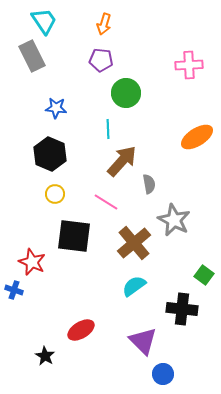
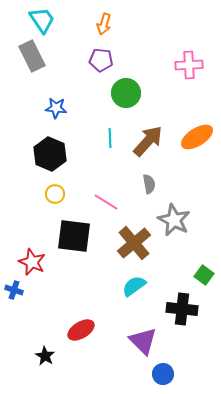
cyan trapezoid: moved 2 px left, 1 px up
cyan line: moved 2 px right, 9 px down
brown arrow: moved 26 px right, 20 px up
